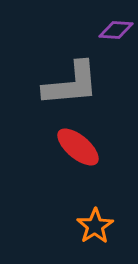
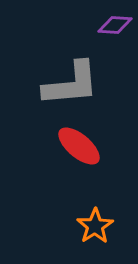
purple diamond: moved 1 px left, 5 px up
red ellipse: moved 1 px right, 1 px up
